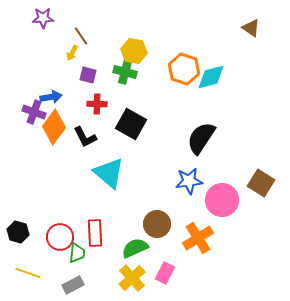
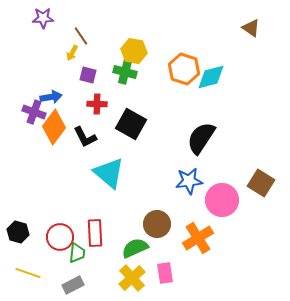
pink rectangle: rotated 35 degrees counterclockwise
